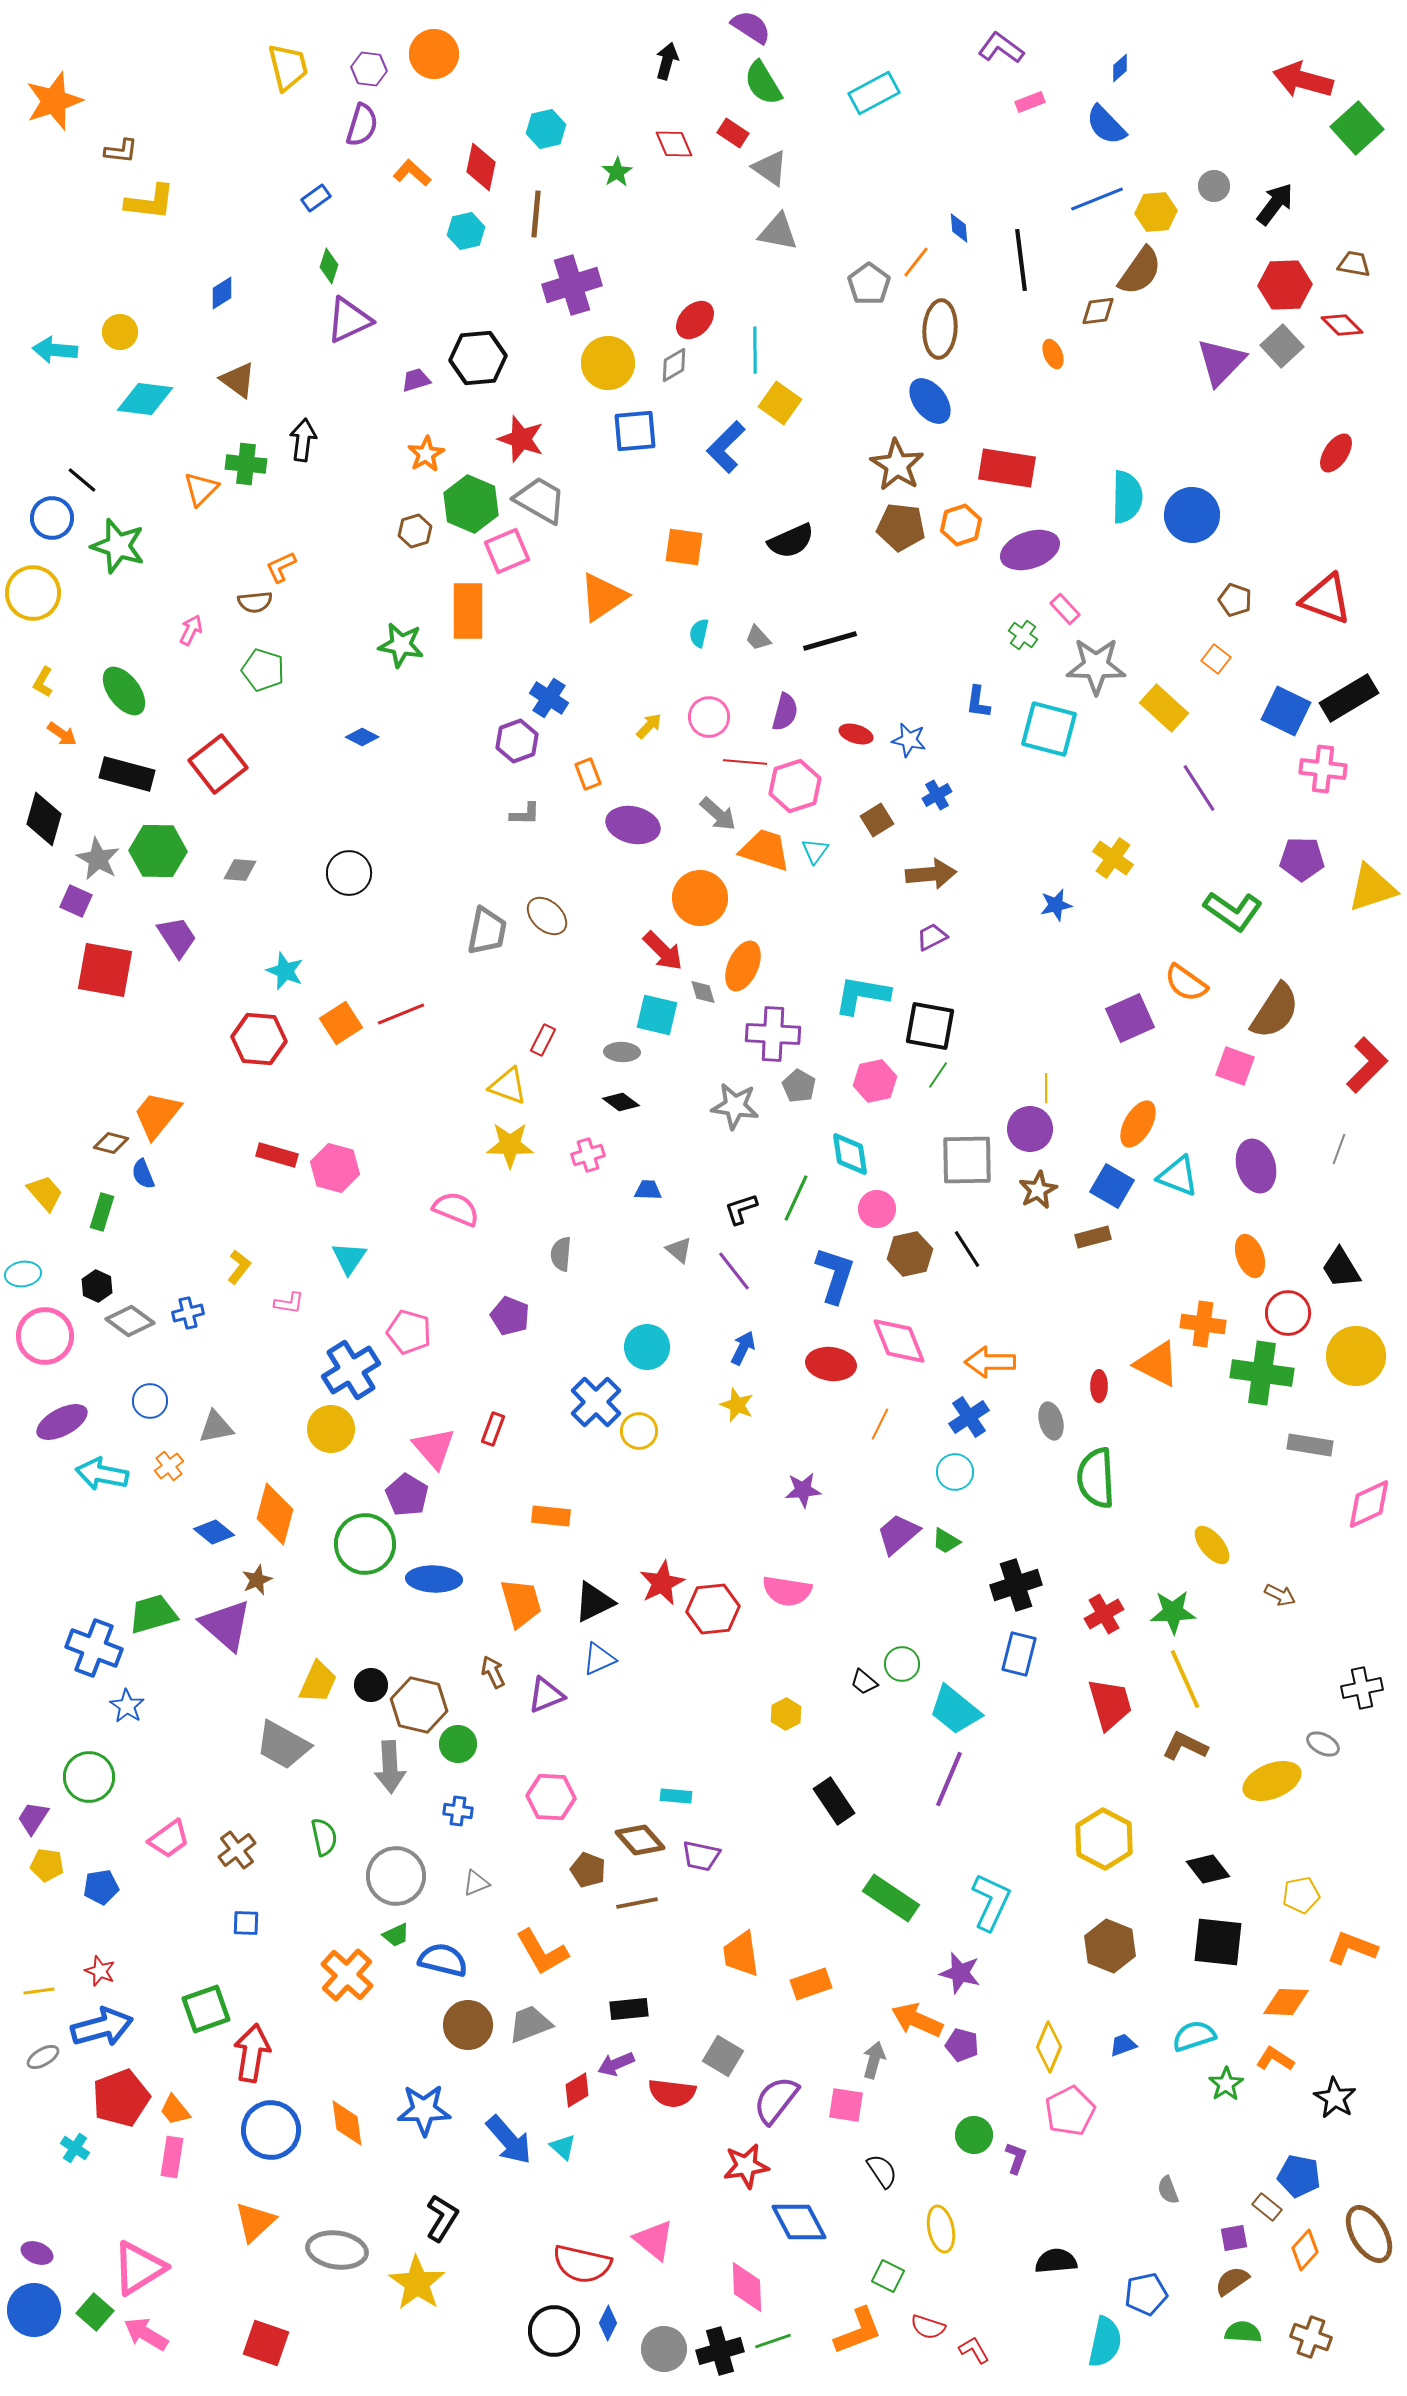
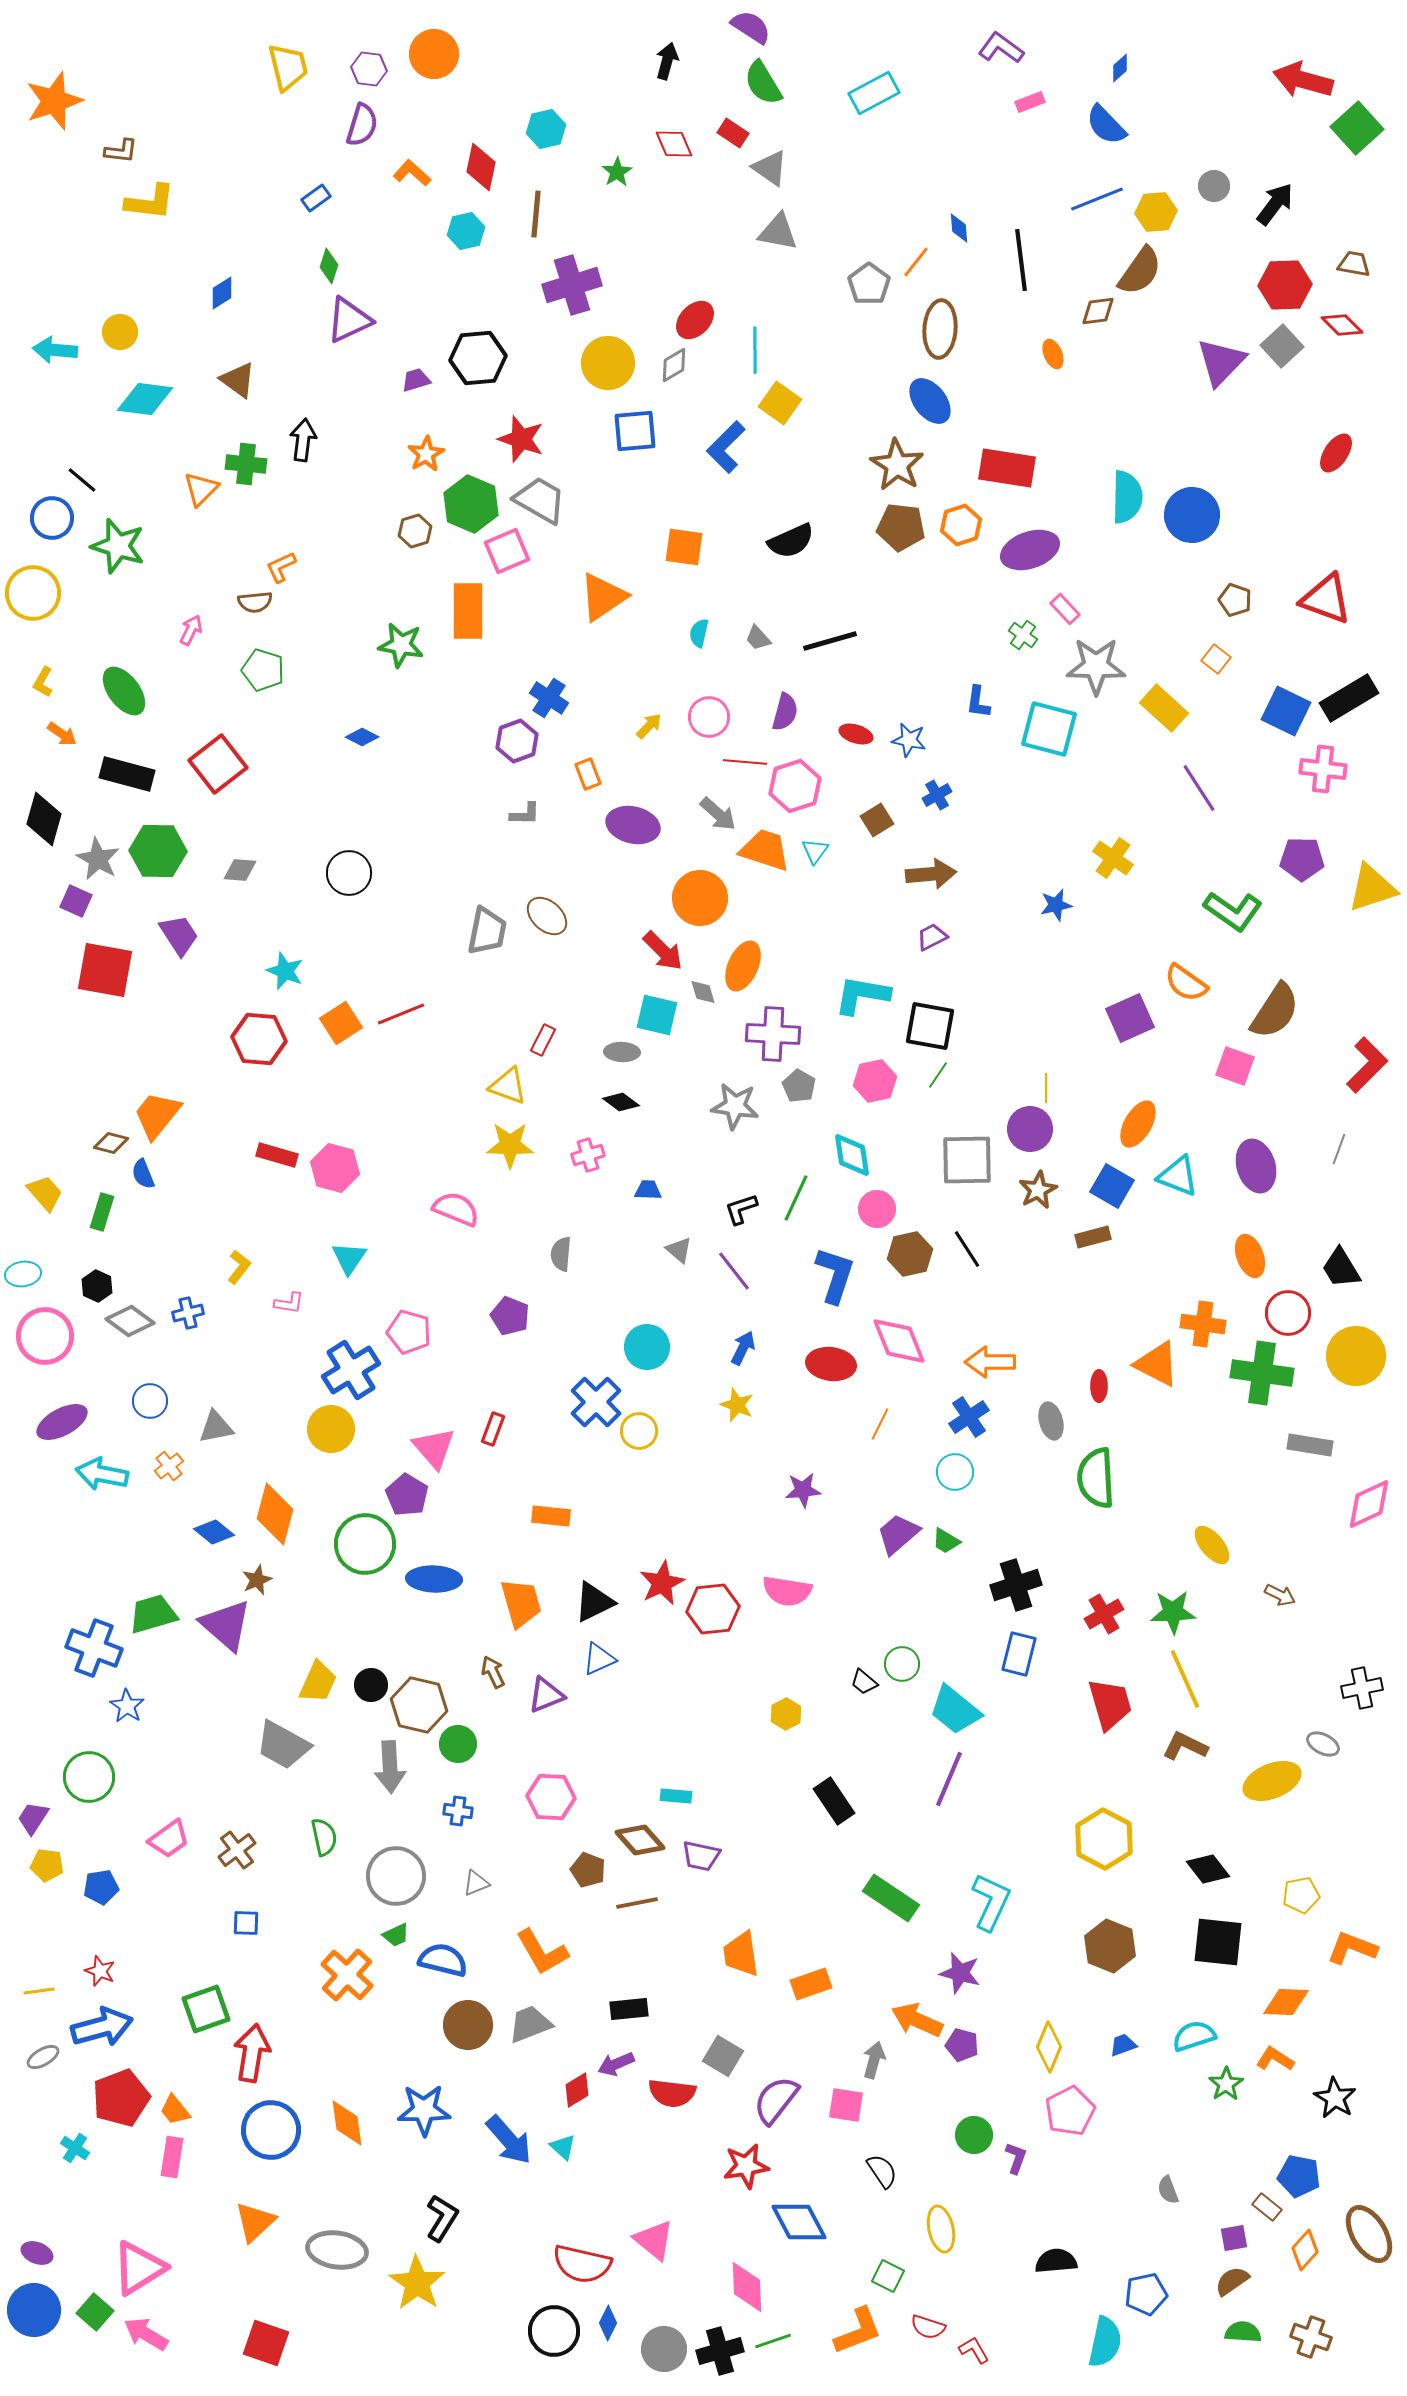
purple trapezoid at (177, 937): moved 2 px right, 2 px up
cyan diamond at (850, 1154): moved 2 px right, 1 px down
